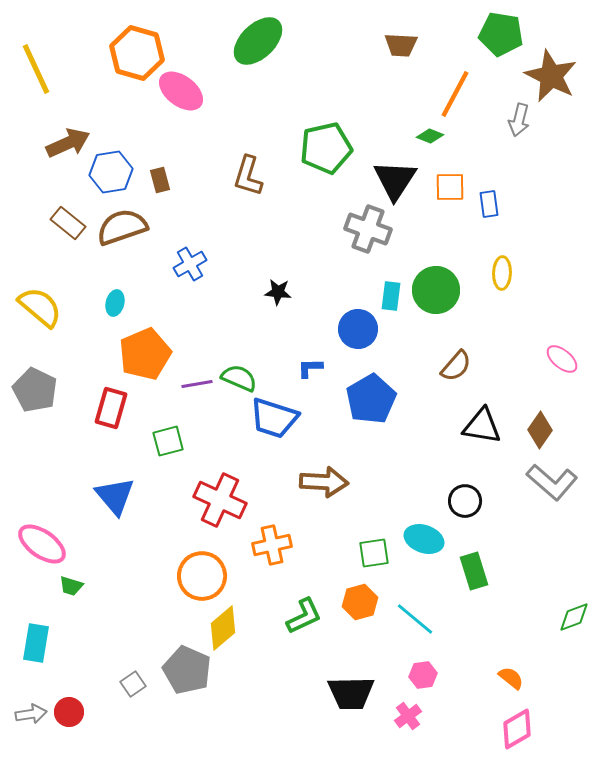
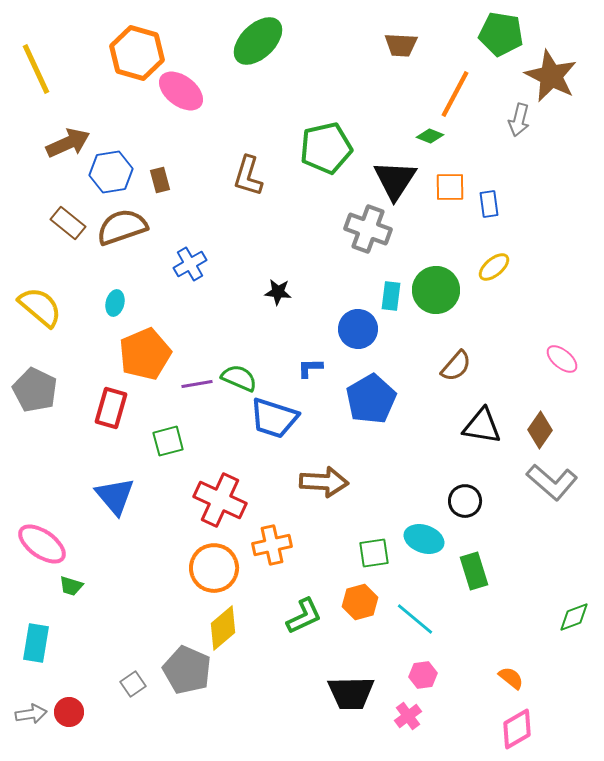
yellow ellipse at (502, 273): moved 8 px left, 6 px up; rotated 48 degrees clockwise
orange circle at (202, 576): moved 12 px right, 8 px up
